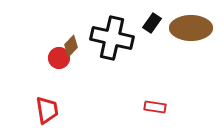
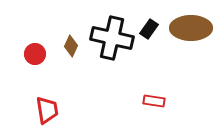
black rectangle: moved 3 px left, 6 px down
brown diamond: rotated 20 degrees counterclockwise
red circle: moved 24 px left, 4 px up
red rectangle: moved 1 px left, 6 px up
